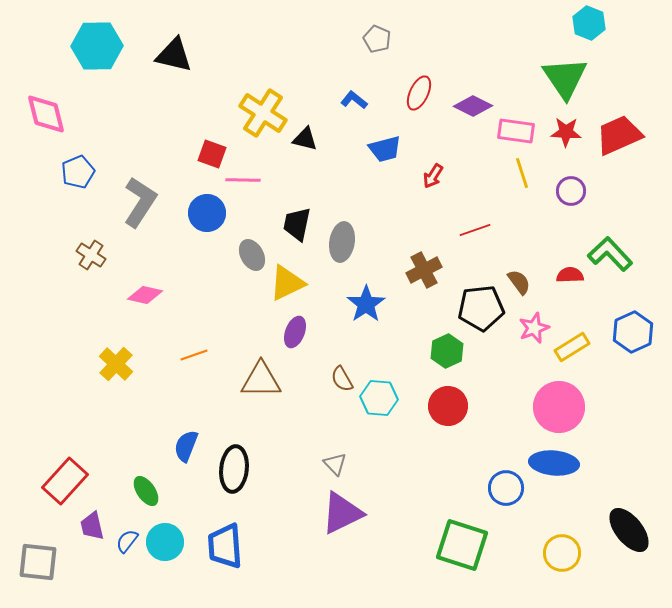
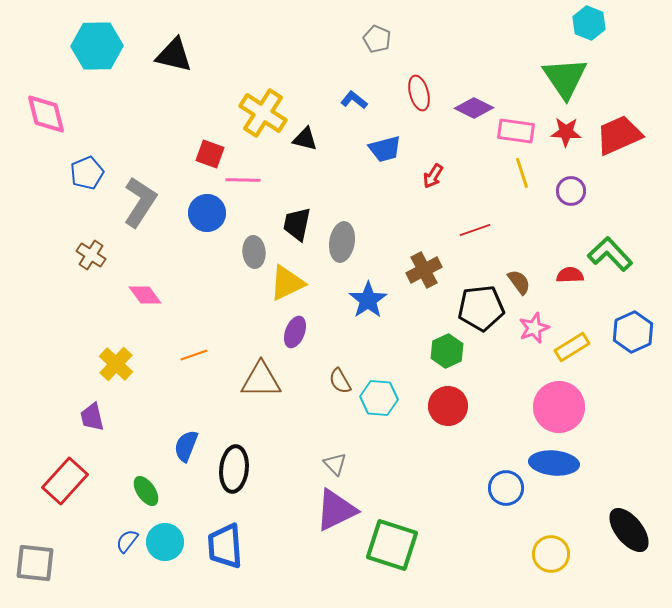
red ellipse at (419, 93): rotated 40 degrees counterclockwise
purple diamond at (473, 106): moved 1 px right, 2 px down
red square at (212, 154): moved 2 px left
blue pentagon at (78, 172): moved 9 px right, 1 px down
gray ellipse at (252, 255): moved 2 px right, 3 px up; rotated 24 degrees clockwise
pink diamond at (145, 295): rotated 40 degrees clockwise
blue star at (366, 304): moved 2 px right, 4 px up
brown semicircle at (342, 379): moved 2 px left, 2 px down
purple triangle at (342, 513): moved 6 px left, 3 px up
purple trapezoid at (92, 526): moved 109 px up
green square at (462, 545): moved 70 px left
yellow circle at (562, 553): moved 11 px left, 1 px down
gray square at (38, 562): moved 3 px left, 1 px down
